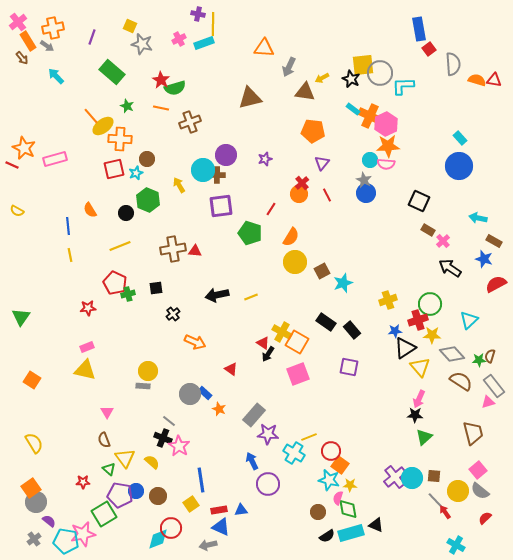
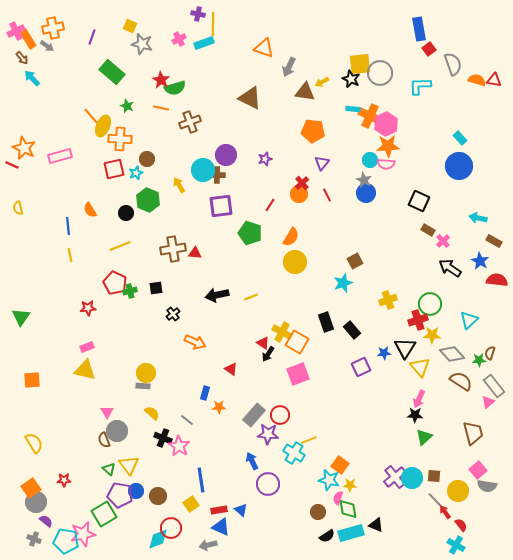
pink cross at (18, 22): moved 2 px left, 9 px down; rotated 12 degrees clockwise
orange rectangle at (28, 41): moved 2 px up
orange triangle at (264, 48): rotated 15 degrees clockwise
gray semicircle at (453, 64): rotated 15 degrees counterclockwise
yellow square at (363, 65): moved 3 px left, 1 px up
cyan arrow at (56, 76): moved 24 px left, 2 px down
yellow arrow at (322, 78): moved 4 px down
cyan L-shape at (403, 86): moved 17 px right
brown triangle at (250, 98): rotated 40 degrees clockwise
cyan rectangle at (353, 109): rotated 32 degrees counterclockwise
yellow ellipse at (103, 126): rotated 30 degrees counterclockwise
pink rectangle at (55, 159): moved 5 px right, 3 px up
red line at (271, 209): moved 1 px left, 4 px up
yellow semicircle at (17, 211): moved 1 px right, 3 px up; rotated 48 degrees clockwise
red triangle at (195, 251): moved 2 px down
blue star at (484, 259): moved 4 px left, 2 px down; rotated 12 degrees clockwise
brown square at (322, 271): moved 33 px right, 10 px up
red semicircle at (496, 284): moved 1 px right, 4 px up; rotated 35 degrees clockwise
green cross at (128, 294): moved 2 px right, 3 px up
black rectangle at (326, 322): rotated 36 degrees clockwise
blue star at (395, 331): moved 11 px left, 22 px down
black triangle at (405, 348): rotated 25 degrees counterclockwise
brown semicircle at (490, 356): moved 3 px up
purple square at (349, 367): moved 12 px right; rotated 36 degrees counterclockwise
yellow circle at (148, 371): moved 2 px left, 2 px down
orange square at (32, 380): rotated 36 degrees counterclockwise
blue rectangle at (205, 393): rotated 64 degrees clockwise
gray circle at (190, 394): moved 73 px left, 37 px down
pink triangle at (488, 402): rotated 24 degrees counterclockwise
orange star at (219, 409): moved 2 px up; rotated 24 degrees counterclockwise
gray line at (169, 421): moved 18 px right, 1 px up
yellow line at (309, 437): moved 3 px down
red circle at (331, 451): moved 51 px left, 36 px up
yellow triangle at (125, 458): moved 4 px right, 7 px down
yellow semicircle at (152, 462): moved 49 px up
red star at (83, 482): moved 19 px left, 2 px up
gray semicircle at (480, 491): moved 7 px right, 5 px up; rotated 30 degrees counterclockwise
blue triangle at (241, 510): rotated 48 degrees clockwise
red semicircle at (485, 518): moved 24 px left, 7 px down; rotated 96 degrees clockwise
purple semicircle at (49, 521): moved 3 px left
gray cross at (34, 539): rotated 32 degrees counterclockwise
